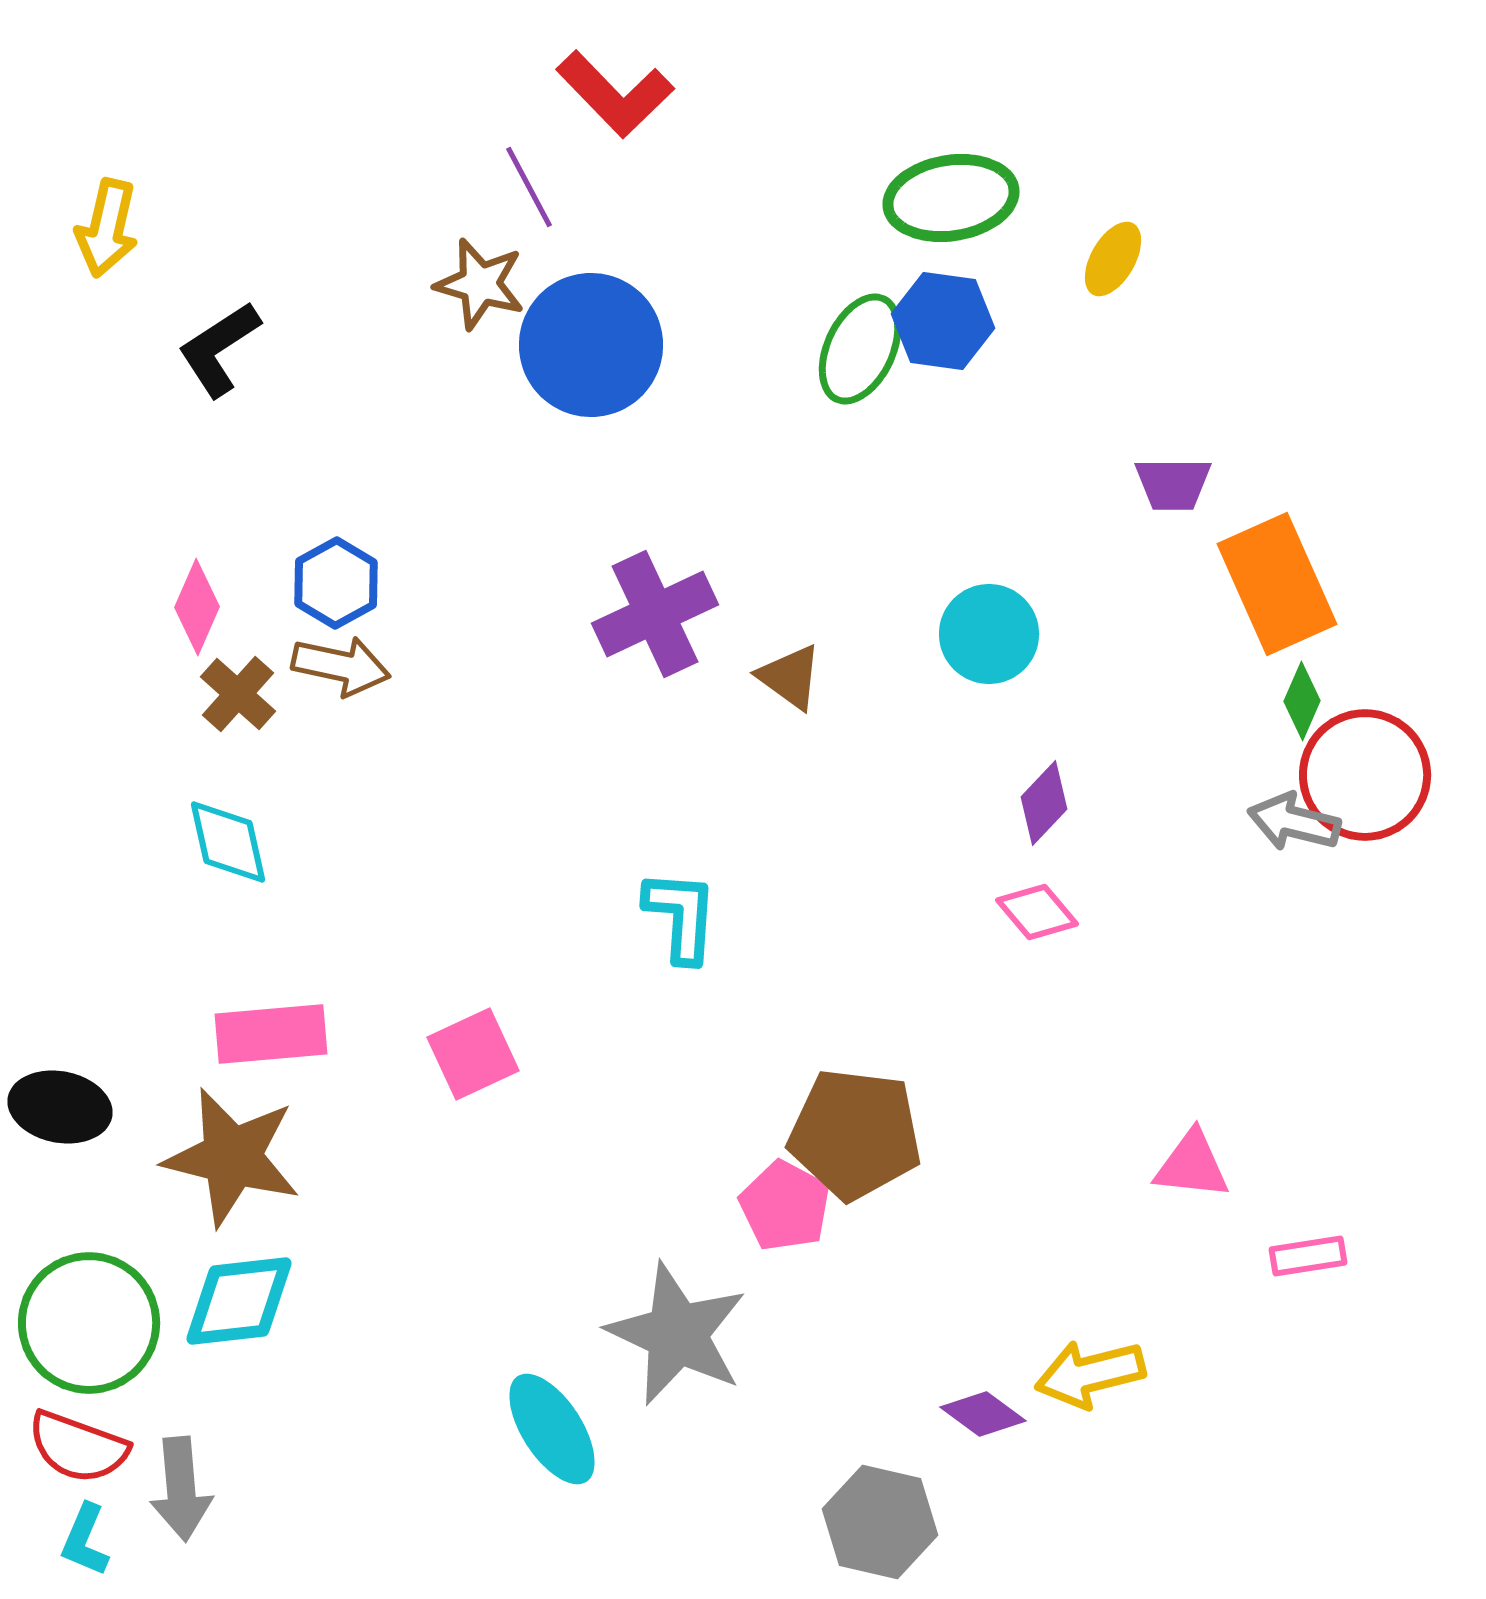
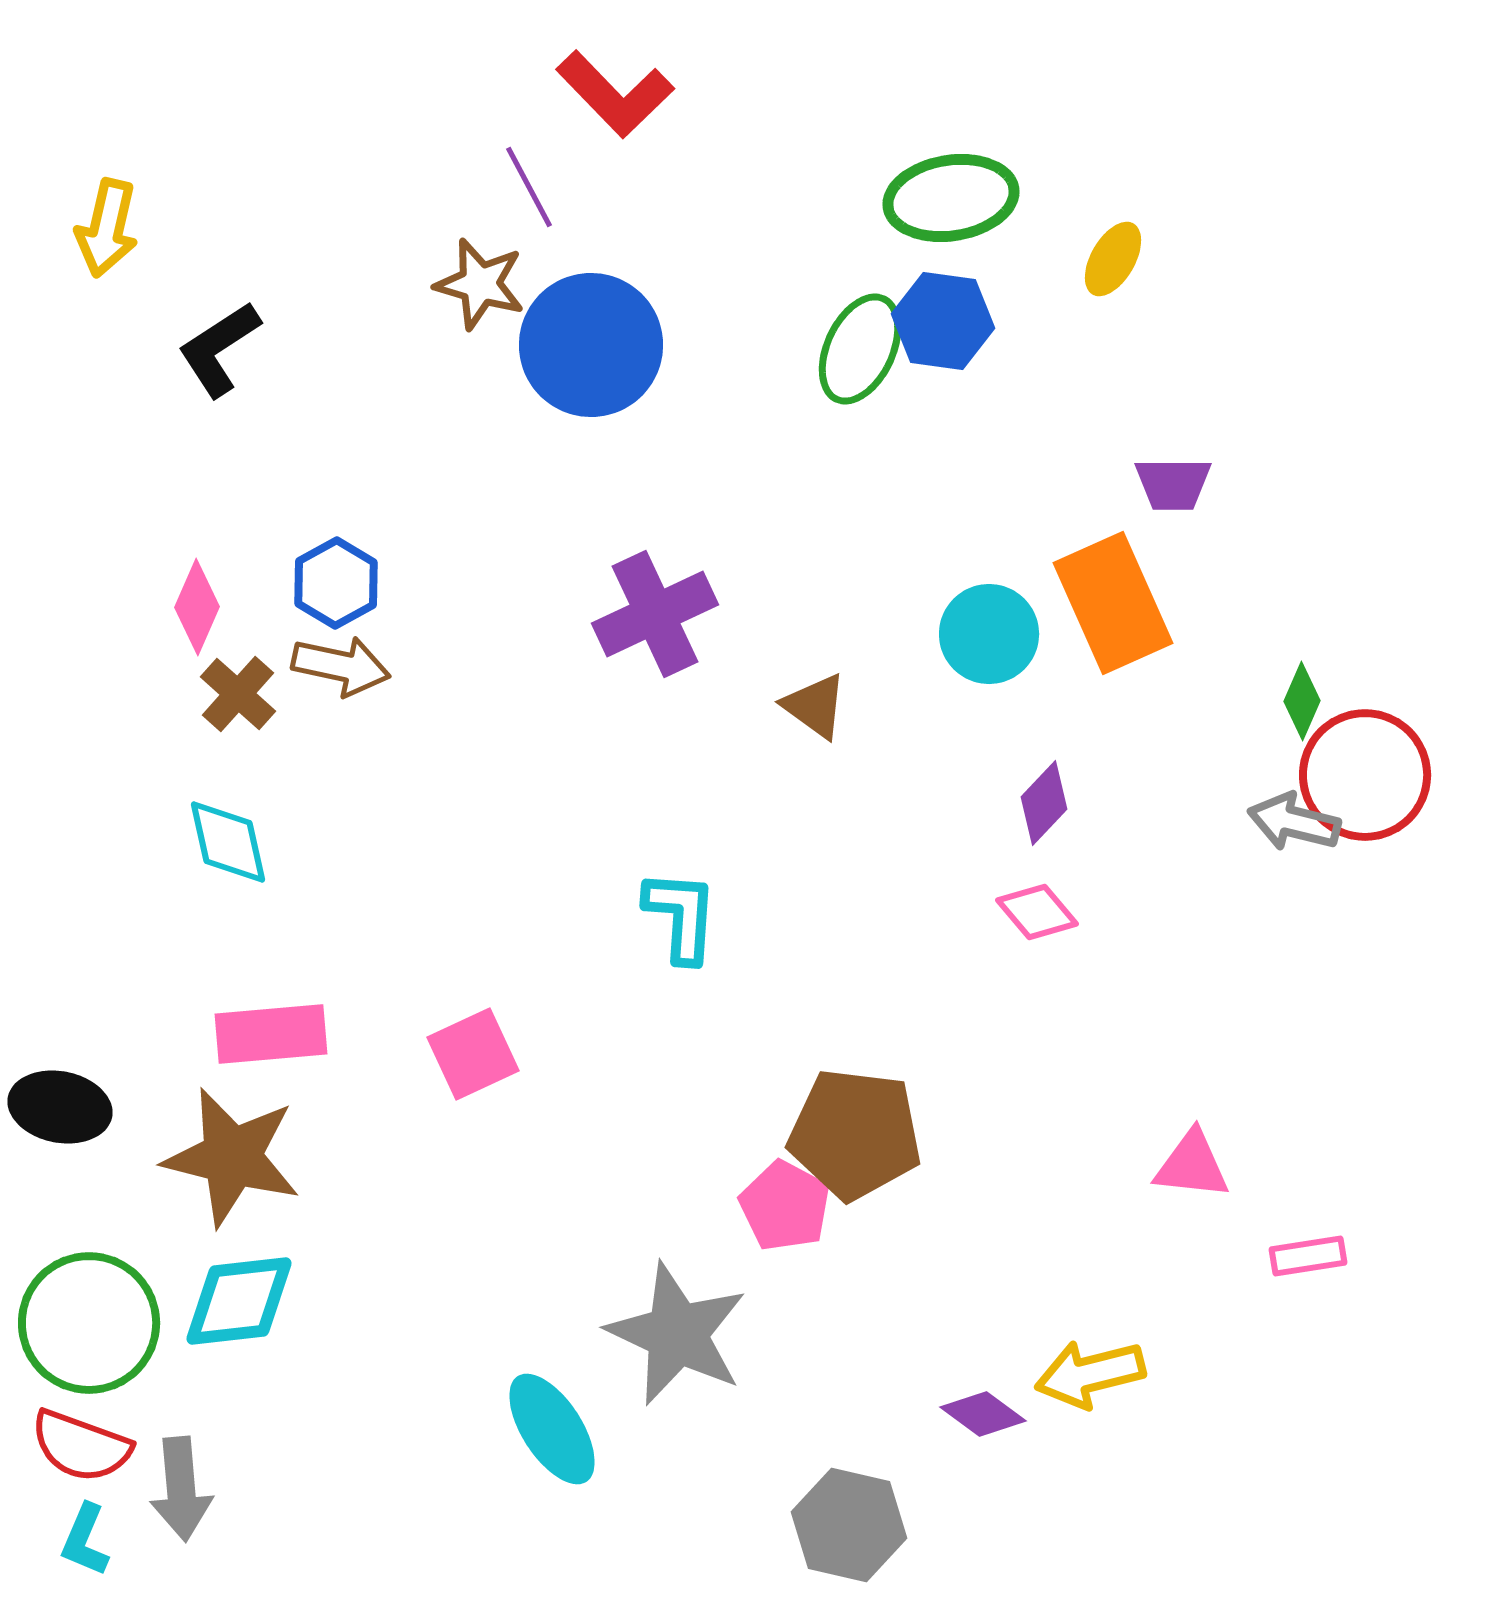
orange rectangle at (1277, 584): moved 164 px left, 19 px down
brown triangle at (790, 677): moved 25 px right, 29 px down
red semicircle at (78, 1447): moved 3 px right, 1 px up
gray hexagon at (880, 1522): moved 31 px left, 3 px down
